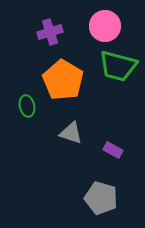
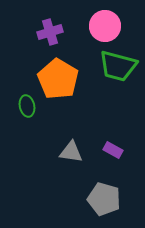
orange pentagon: moved 5 px left, 1 px up
gray triangle: moved 19 px down; rotated 10 degrees counterclockwise
gray pentagon: moved 3 px right, 1 px down
